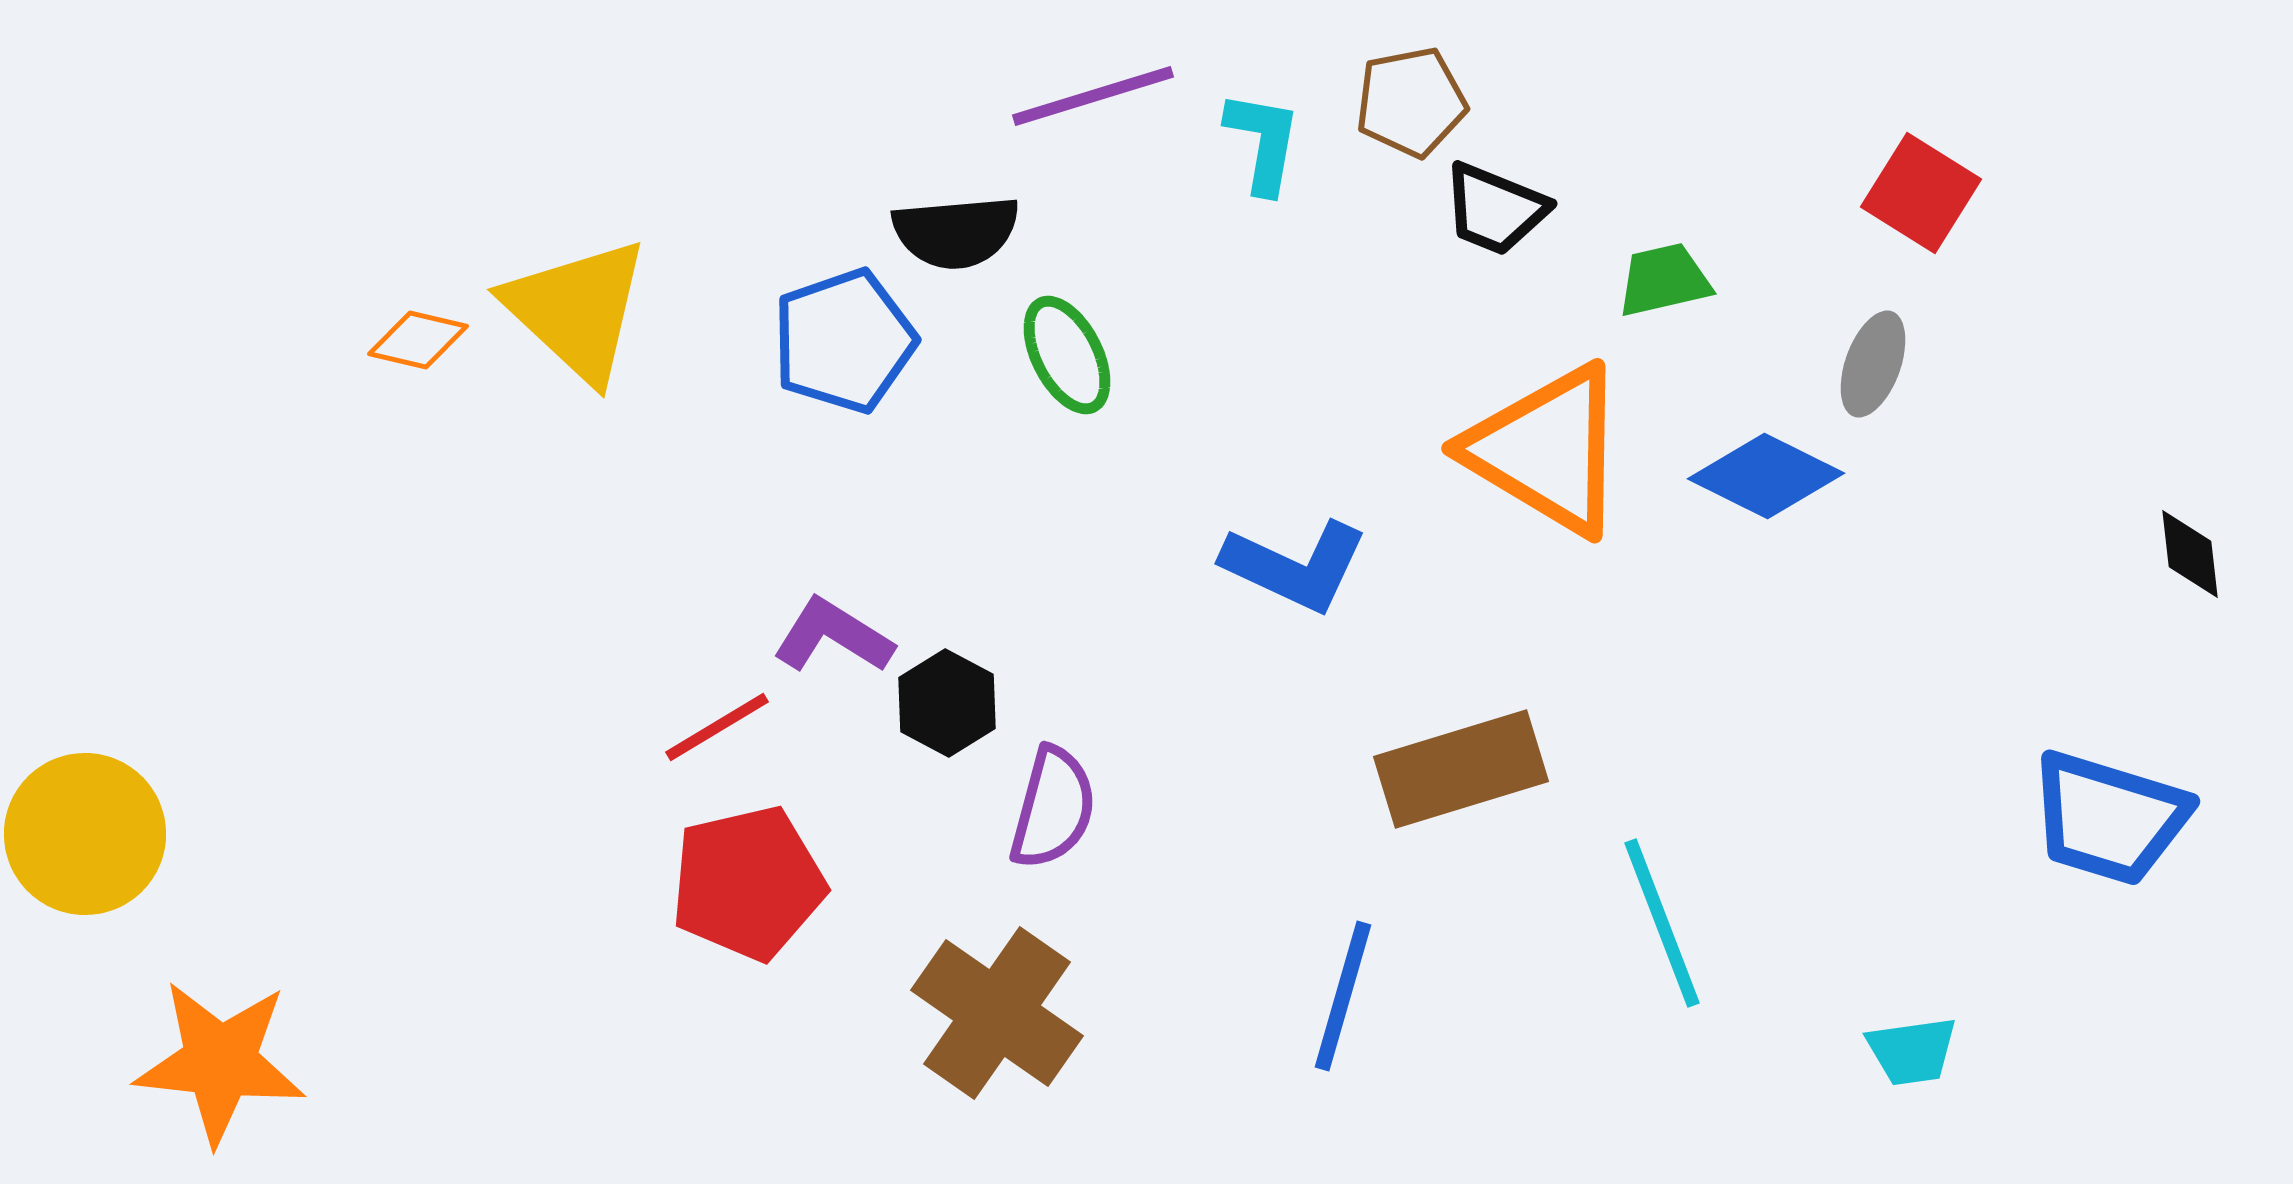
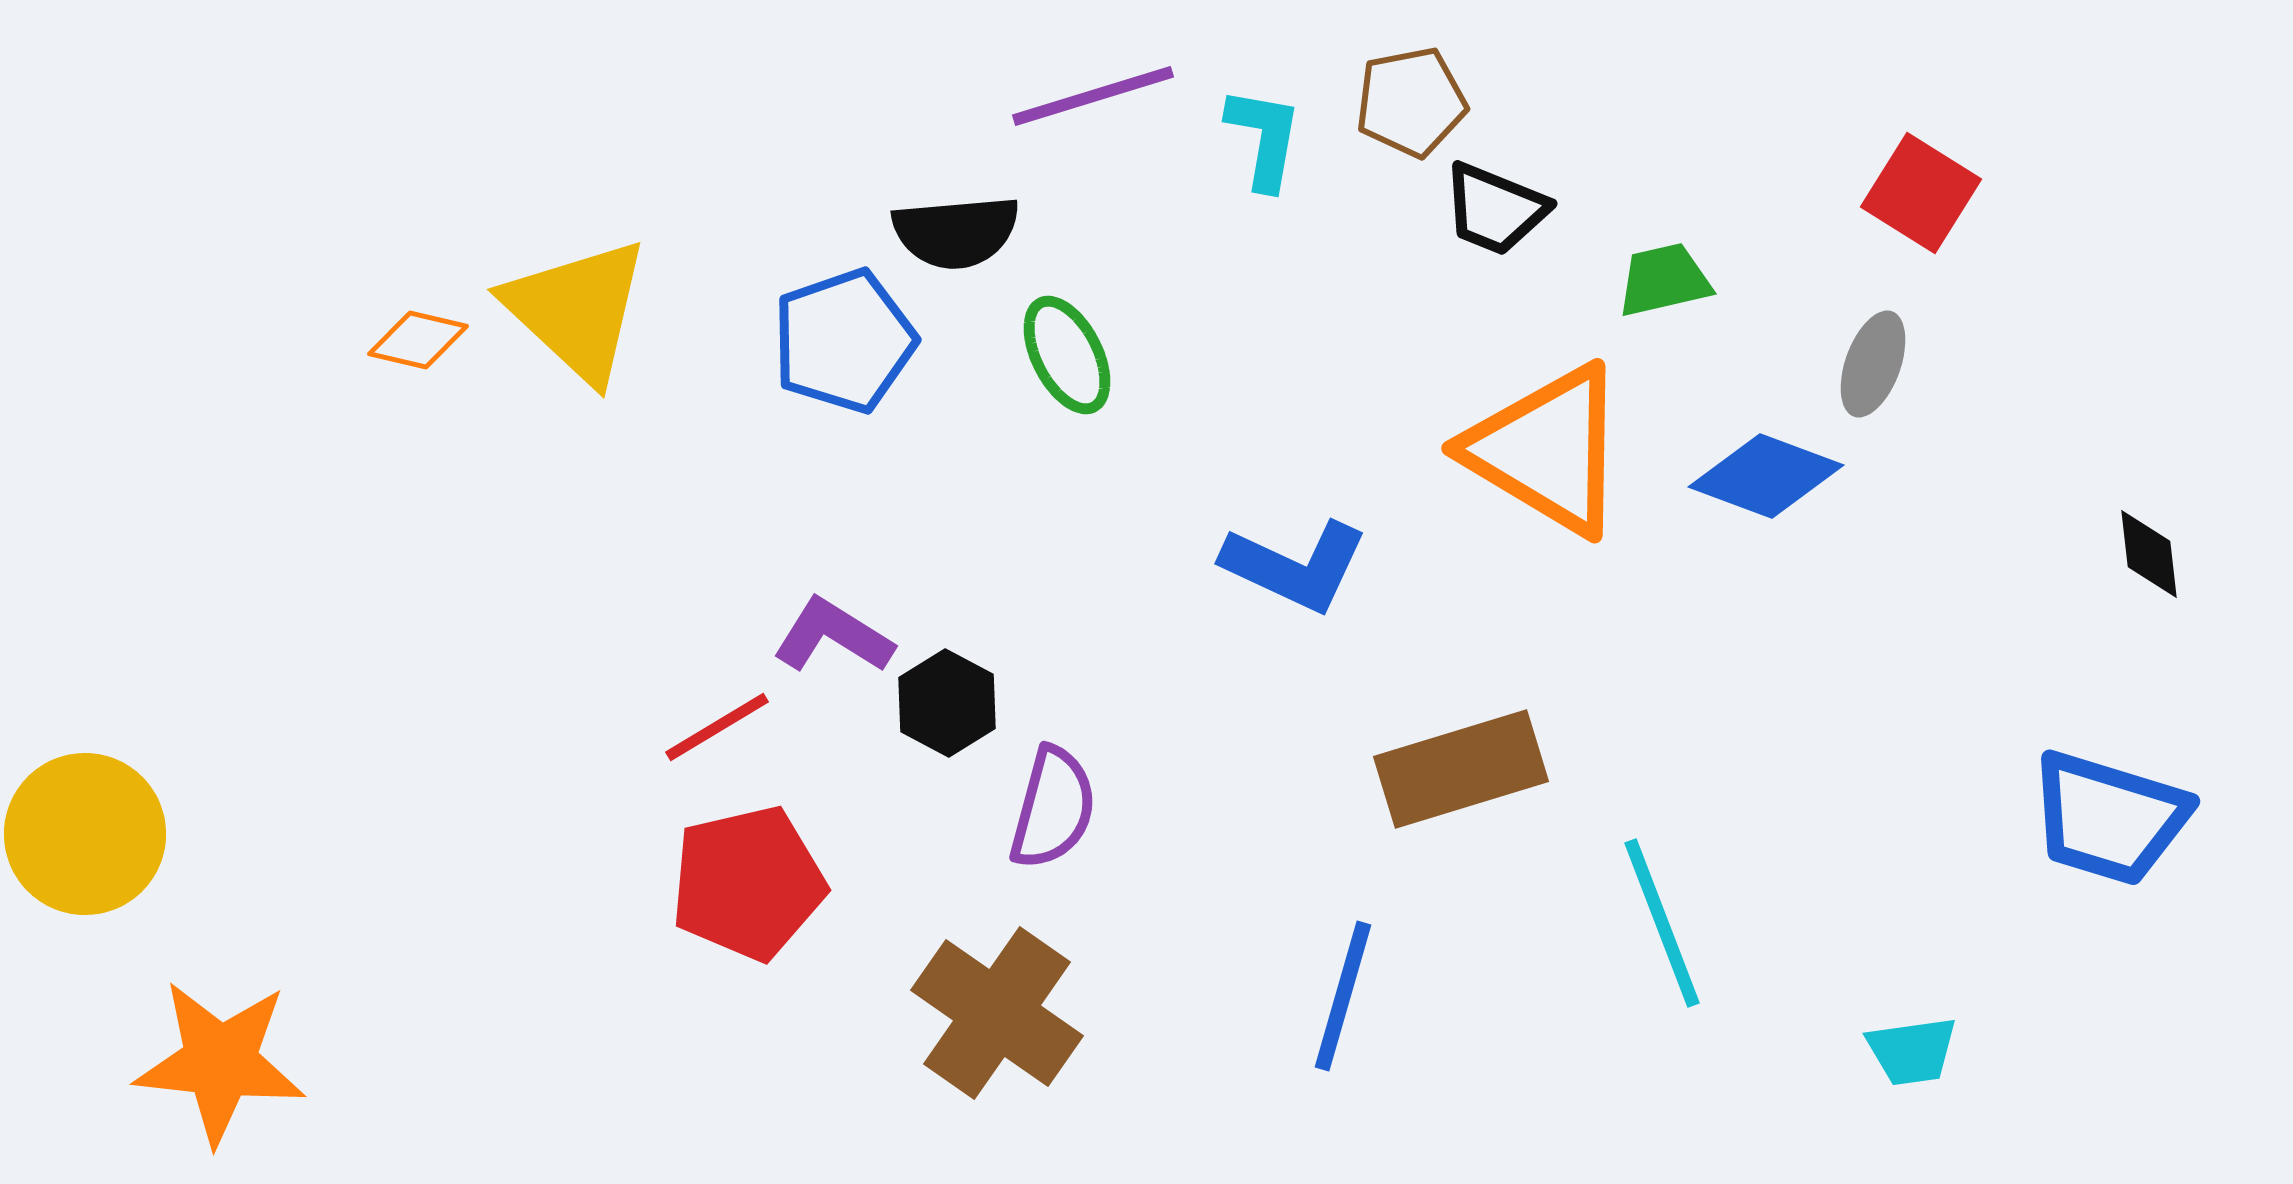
cyan L-shape: moved 1 px right, 4 px up
blue diamond: rotated 6 degrees counterclockwise
black diamond: moved 41 px left
